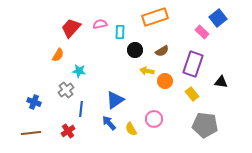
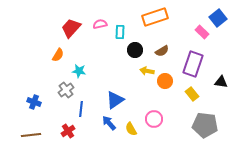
brown line: moved 2 px down
